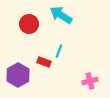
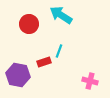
red rectangle: rotated 40 degrees counterclockwise
purple hexagon: rotated 20 degrees counterclockwise
pink cross: rotated 28 degrees clockwise
